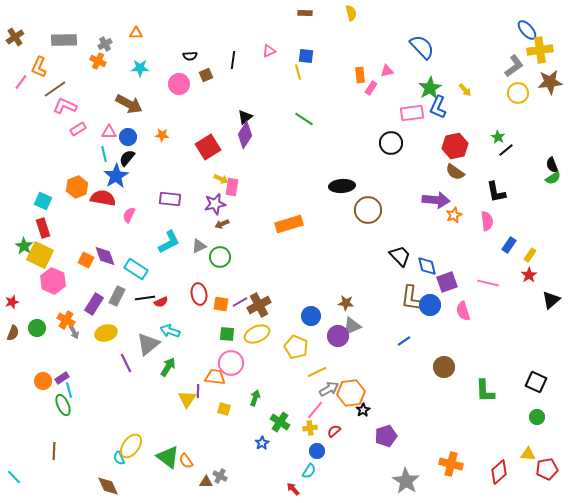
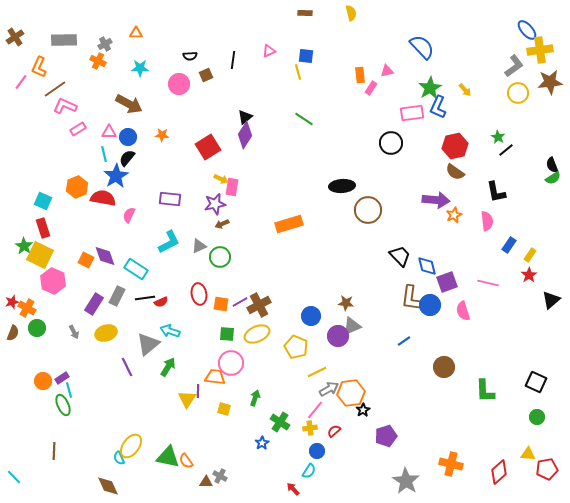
orange cross at (66, 320): moved 39 px left, 12 px up
purple line at (126, 363): moved 1 px right, 4 px down
green triangle at (168, 457): rotated 25 degrees counterclockwise
